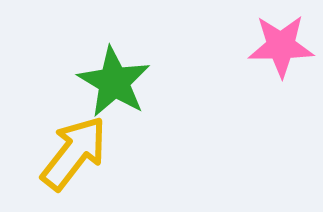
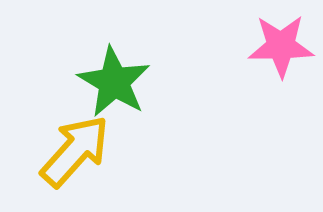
yellow arrow: moved 1 px right, 2 px up; rotated 4 degrees clockwise
